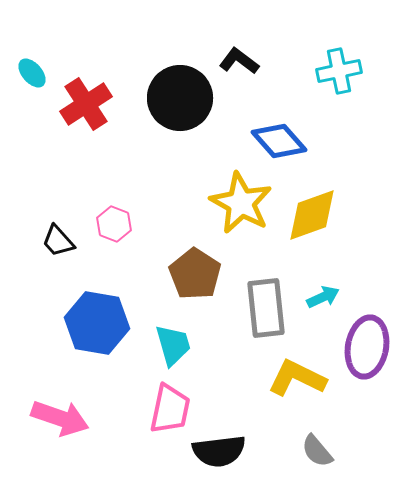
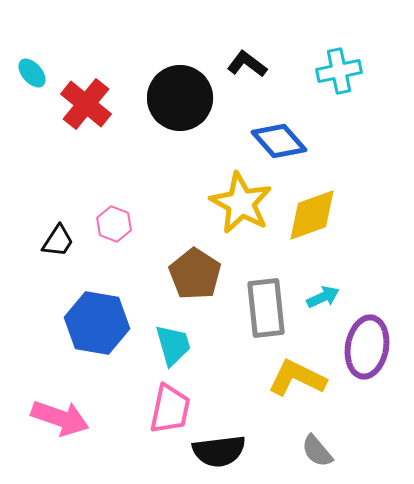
black L-shape: moved 8 px right, 3 px down
red cross: rotated 18 degrees counterclockwise
black trapezoid: rotated 105 degrees counterclockwise
